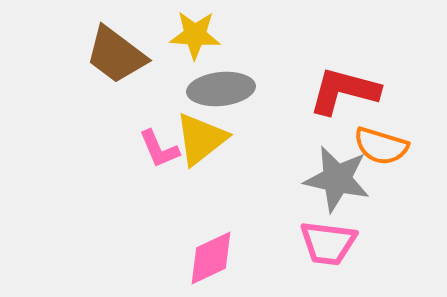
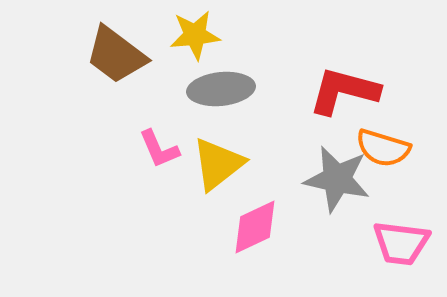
yellow star: rotated 9 degrees counterclockwise
yellow triangle: moved 17 px right, 25 px down
orange semicircle: moved 2 px right, 2 px down
pink trapezoid: moved 73 px right
pink diamond: moved 44 px right, 31 px up
